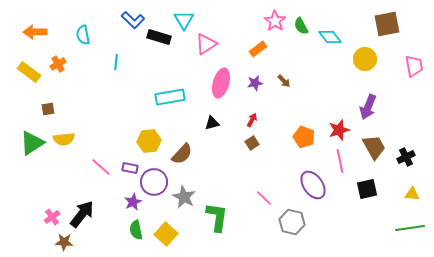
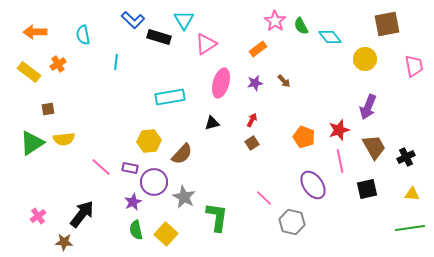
pink cross at (52, 217): moved 14 px left, 1 px up
